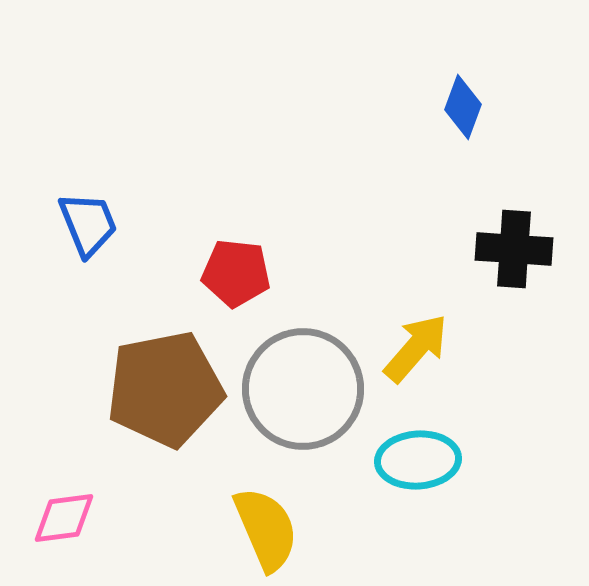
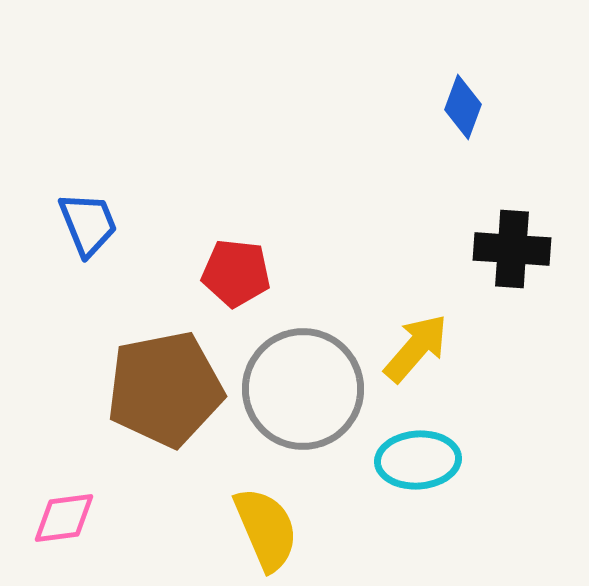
black cross: moved 2 px left
